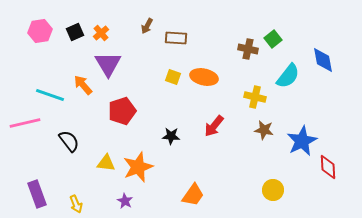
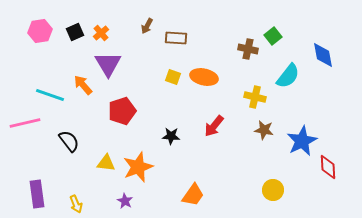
green square: moved 3 px up
blue diamond: moved 5 px up
purple rectangle: rotated 12 degrees clockwise
